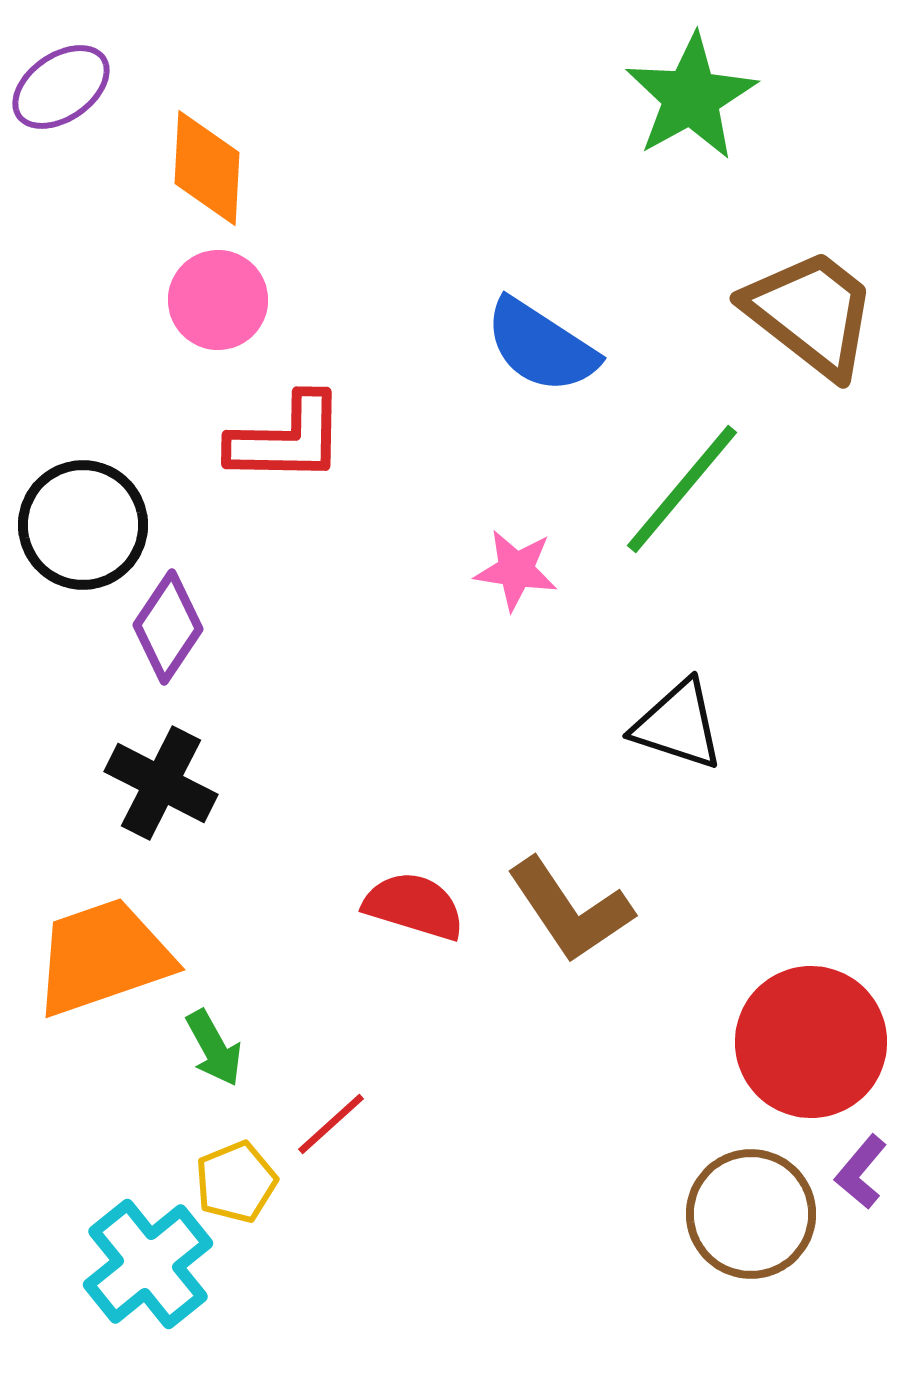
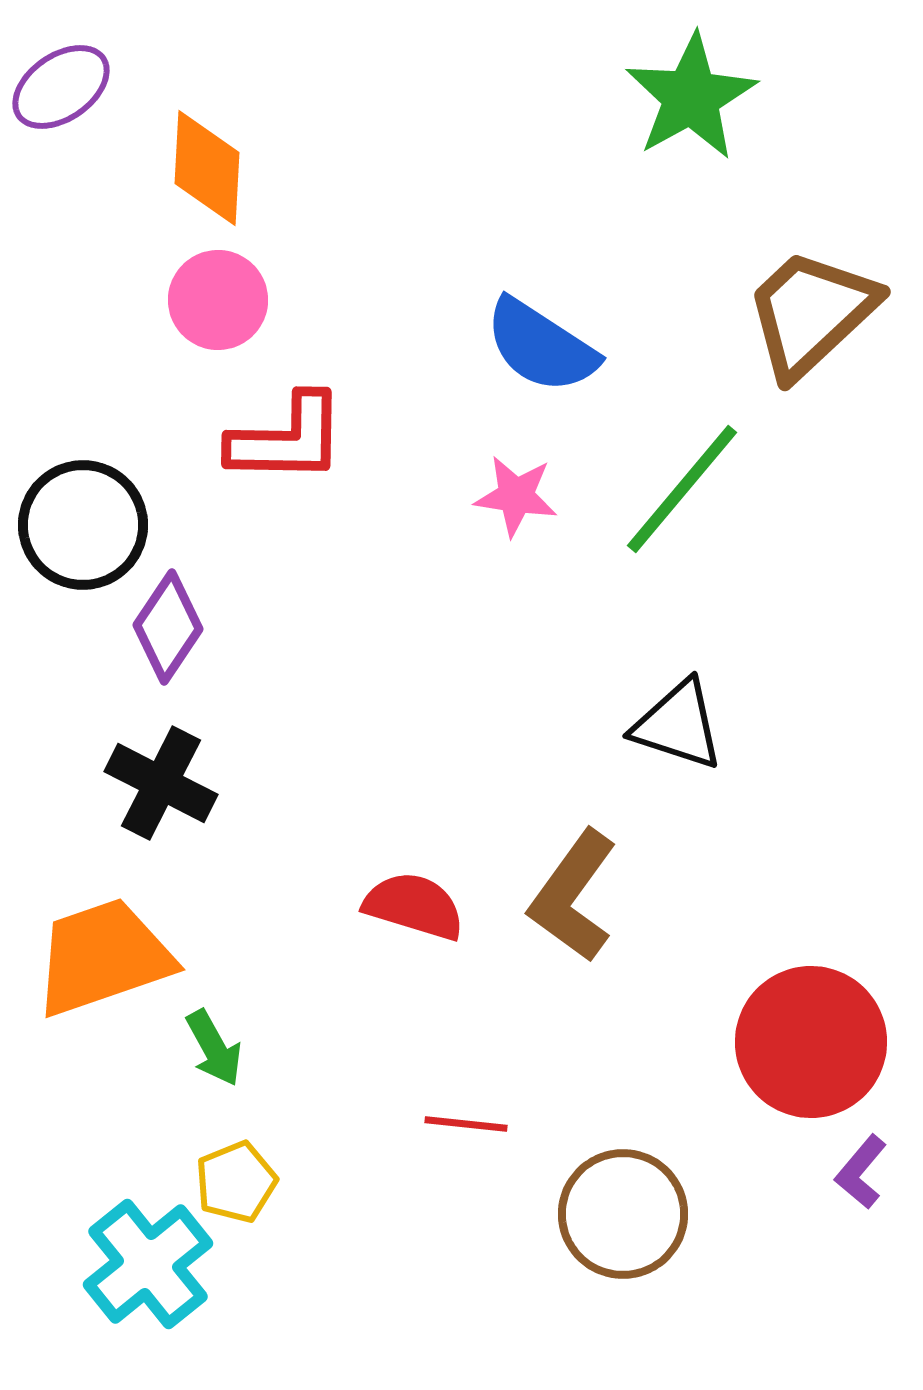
brown trapezoid: rotated 81 degrees counterclockwise
pink star: moved 74 px up
brown L-shape: moved 3 px right, 14 px up; rotated 70 degrees clockwise
red line: moved 135 px right; rotated 48 degrees clockwise
brown circle: moved 128 px left
